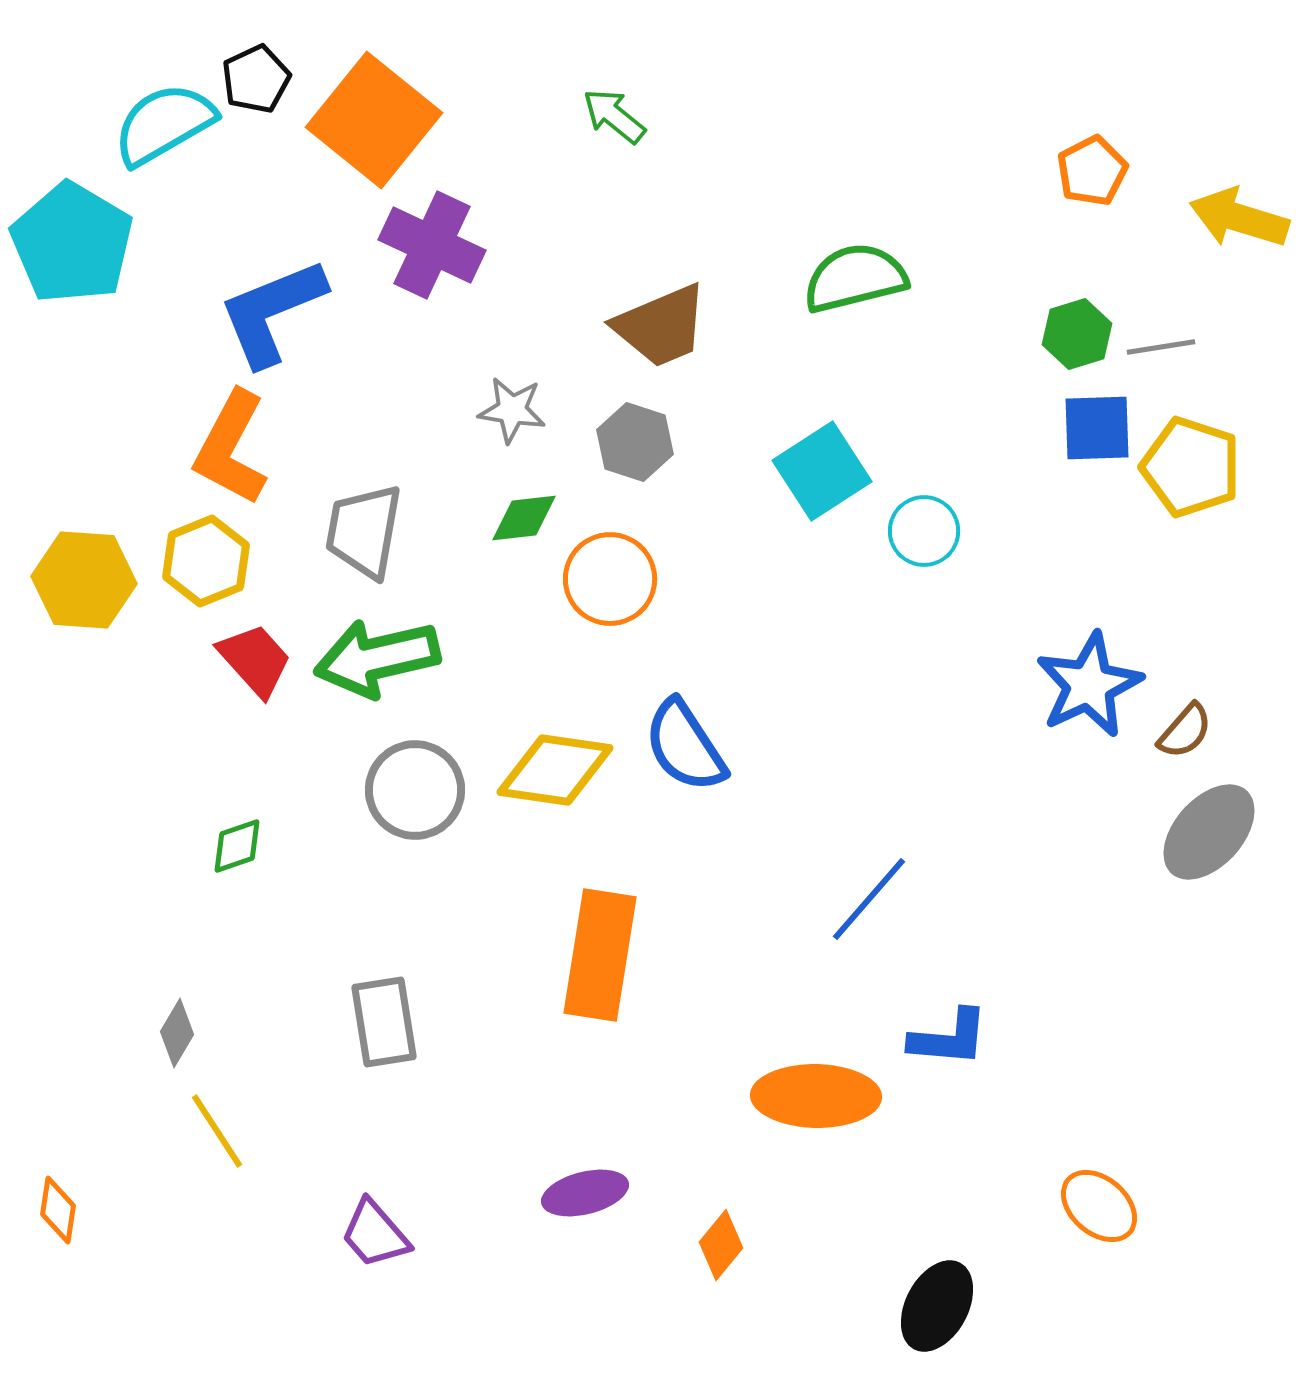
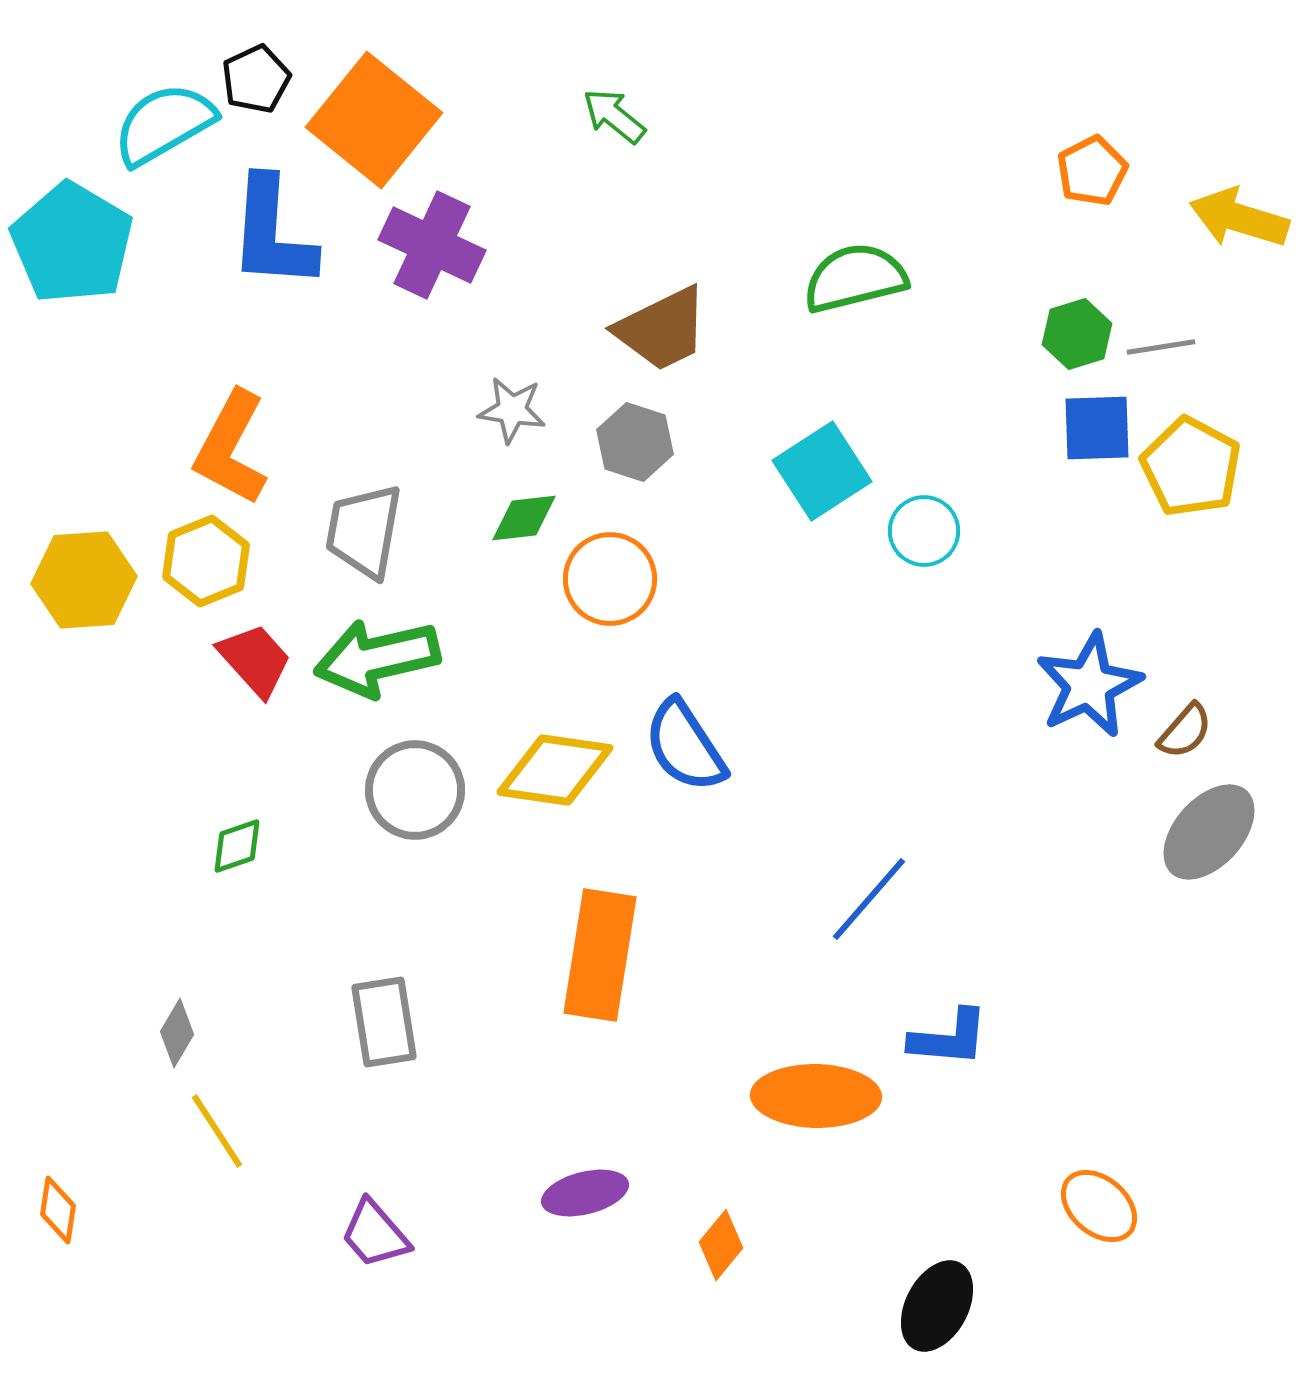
blue L-shape at (272, 312): moved 79 px up; rotated 64 degrees counterclockwise
brown trapezoid at (661, 326): moved 1 px right, 3 px down; rotated 3 degrees counterclockwise
yellow pentagon at (1191, 467): rotated 10 degrees clockwise
yellow hexagon at (84, 580): rotated 8 degrees counterclockwise
